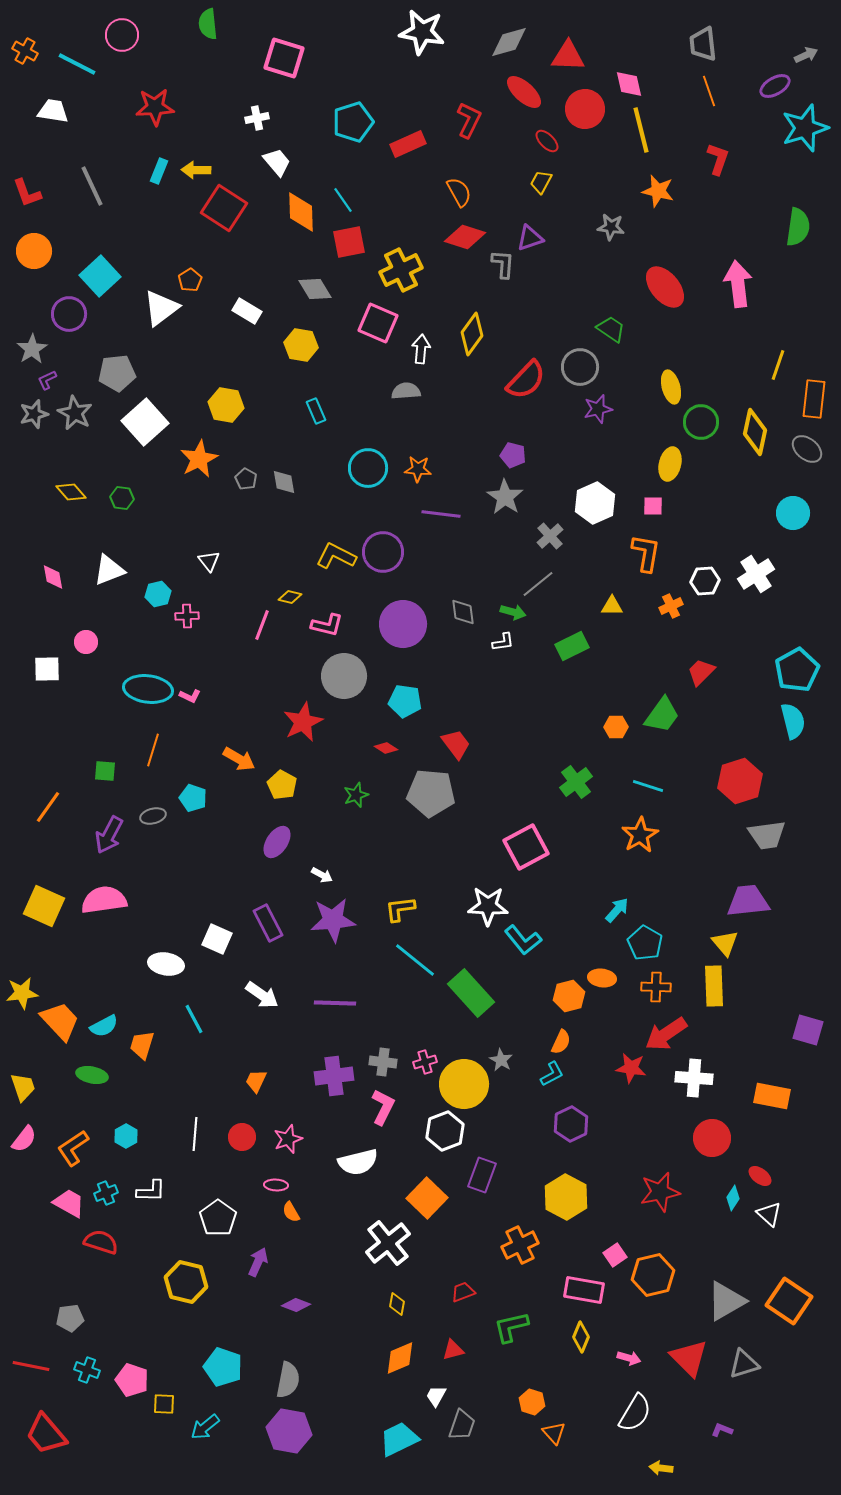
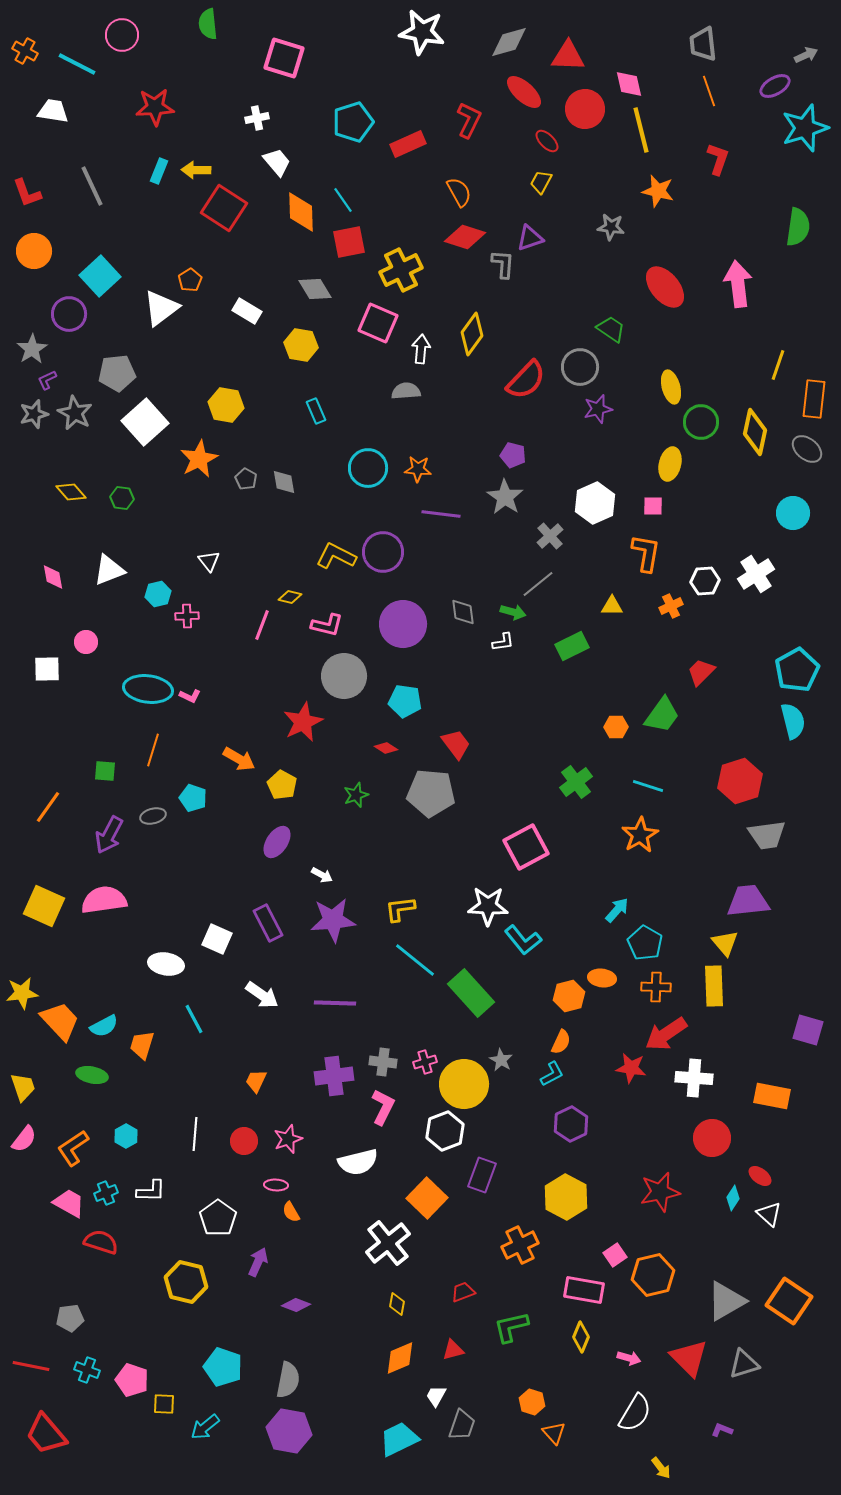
red circle at (242, 1137): moved 2 px right, 4 px down
yellow arrow at (661, 1468): rotated 135 degrees counterclockwise
